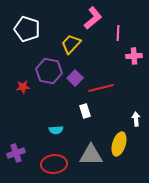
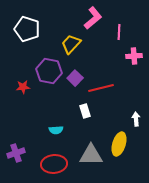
pink line: moved 1 px right, 1 px up
